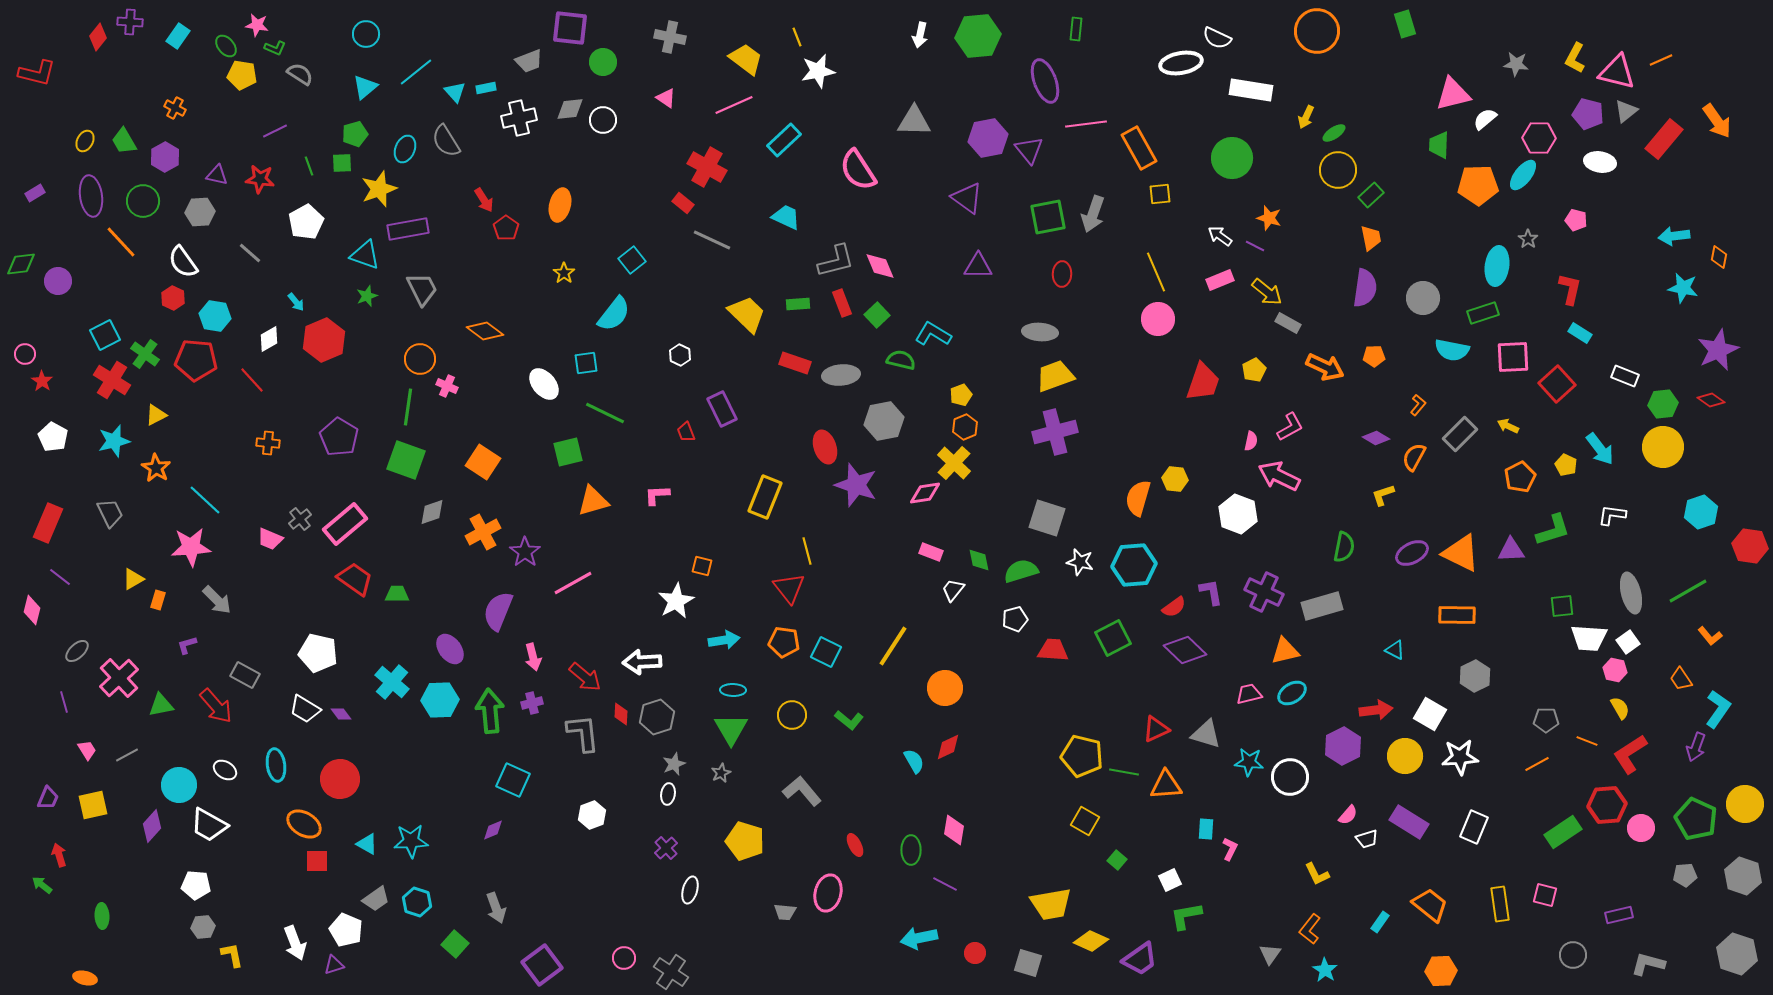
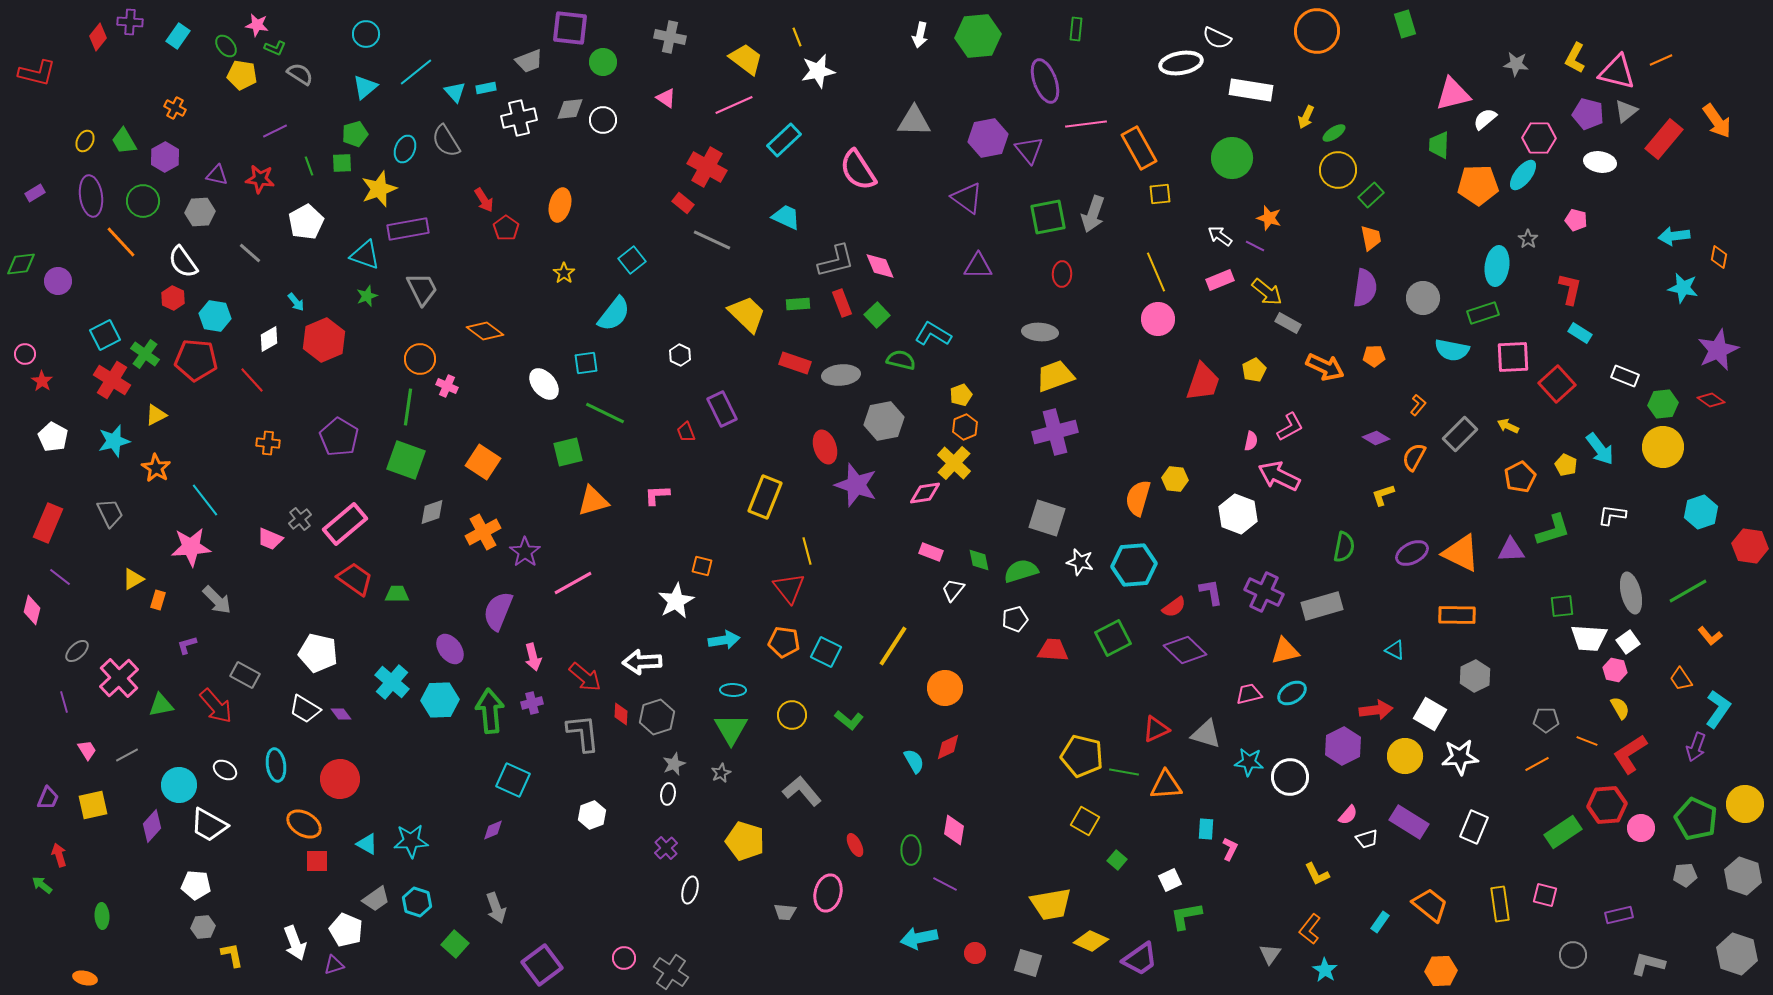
cyan line at (205, 500): rotated 9 degrees clockwise
